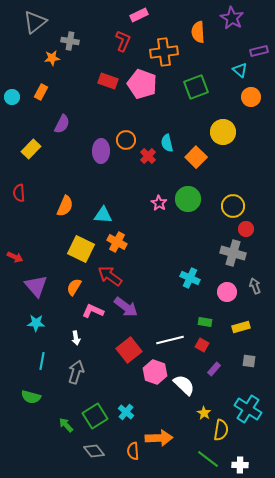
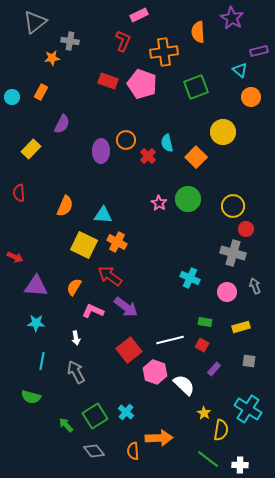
yellow square at (81, 249): moved 3 px right, 4 px up
purple triangle at (36, 286): rotated 45 degrees counterclockwise
gray arrow at (76, 372): rotated 45 degrees counterclockwise
